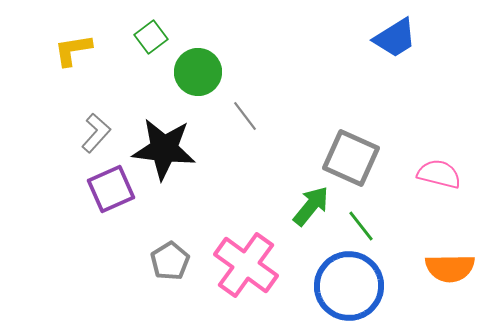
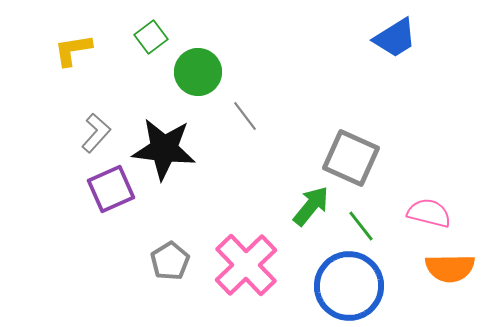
pink semicircle: moved 10 px left, 39 px down
pink cross: rotated 10 degrees clockwise
